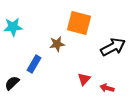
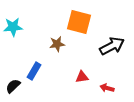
orange square: moved 1 px up
black arrow: moved 1 px left, 1 px up
blue rectangle: moved 7 px down
red triangle: moved 2 px left, 2 px up; rotated 40 degrees clockwise
black semicircle: moved 1 px right, 3 px down
